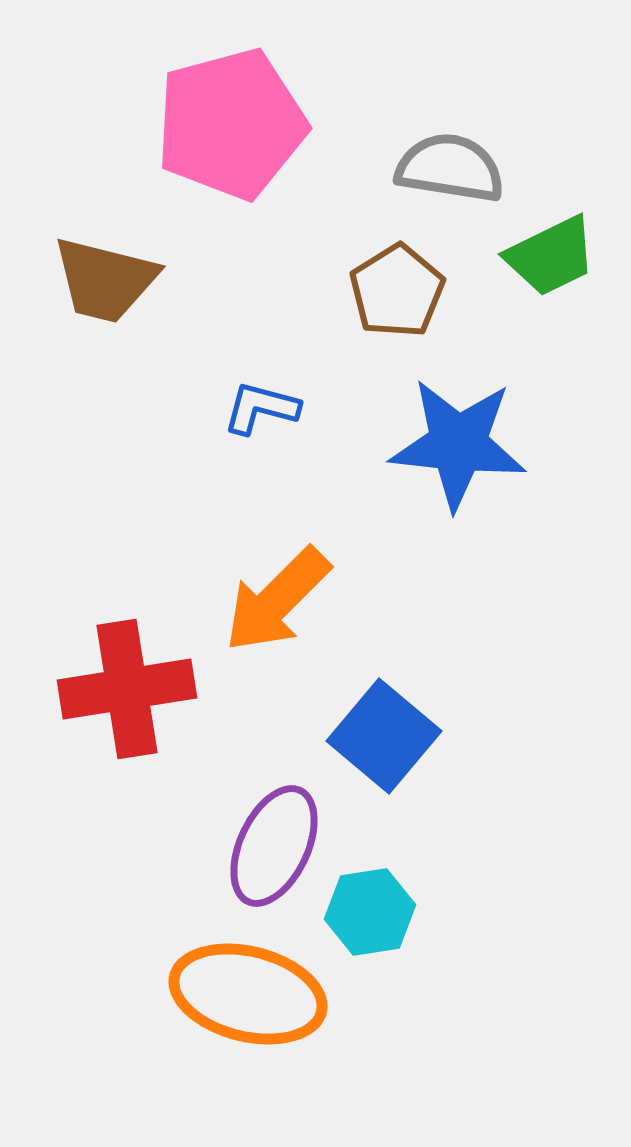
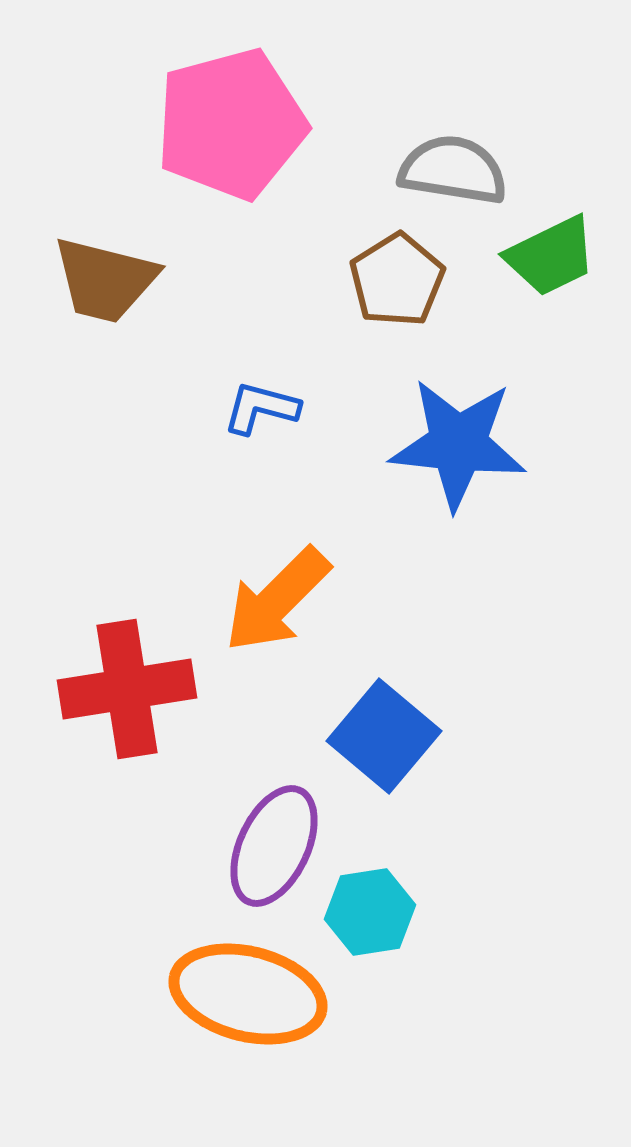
gray semicircle: moved 3 px right, 2 px down
brown pentagon: moved 11 px up
